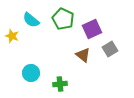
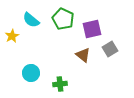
purple square: rotated 12 degrees clockwise
yellow star: rotated 24 degrees clockwise
